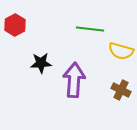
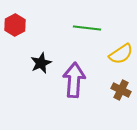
green line: moved 3 px left, 1 px up
yellow semicircle: moved 3 px down; rotated 50 degrees counterclockwise
black star: rotated 20 degrees counterclockwise
